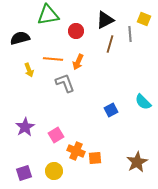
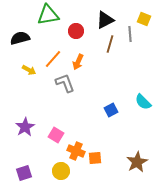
orange line: rotated 54 degrees counterclockwise
yellow arrow: rotated 40 degrees counterclockwise
pink square: rotated 28 degrees counterclockwise
yellow circle: moved 7 px right
